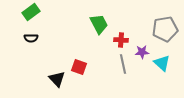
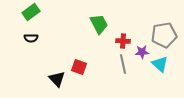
gray pentagon: moved 1 px left, 6 px down
red cross: moved 2 px right, 1 px down
cyan triangle: moved 2 px left, 1 px down
